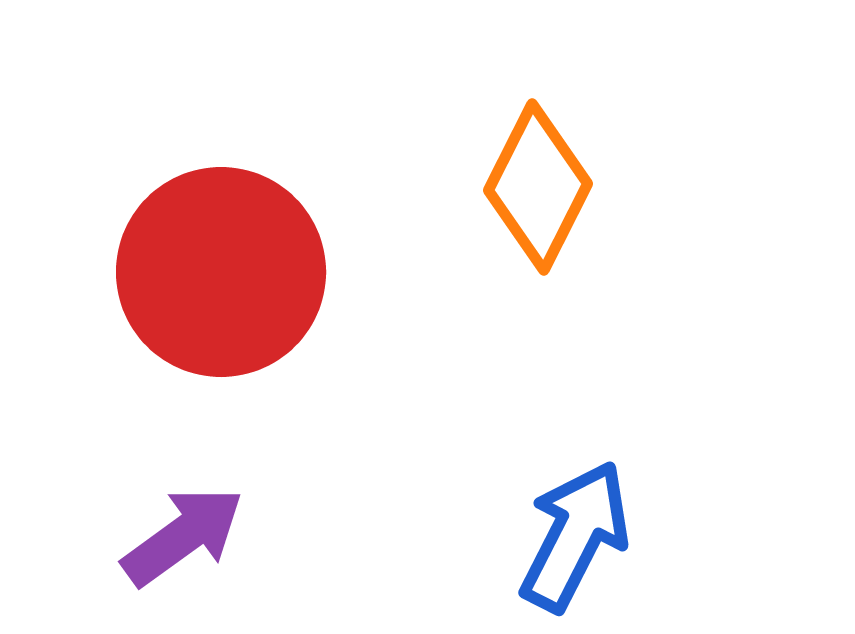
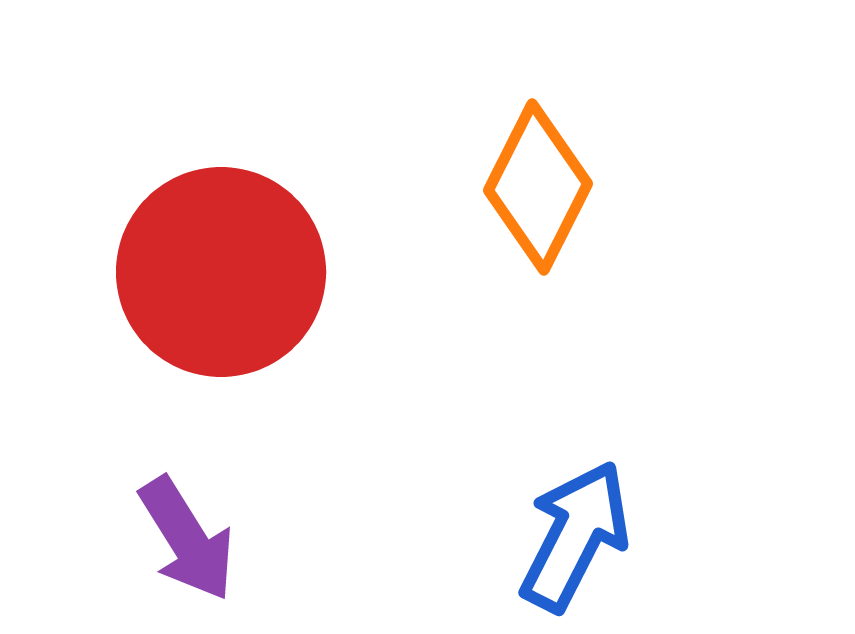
purple arrow: moved 4 px right, 3 px down; rotated 94 degrees clockwise
